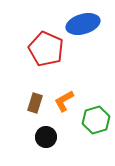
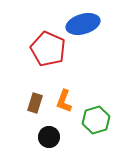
red pentagon: moved 2 px right
orange L-shape: rotated 40 degrees counterclockwise
black circle: moved 3 px right
